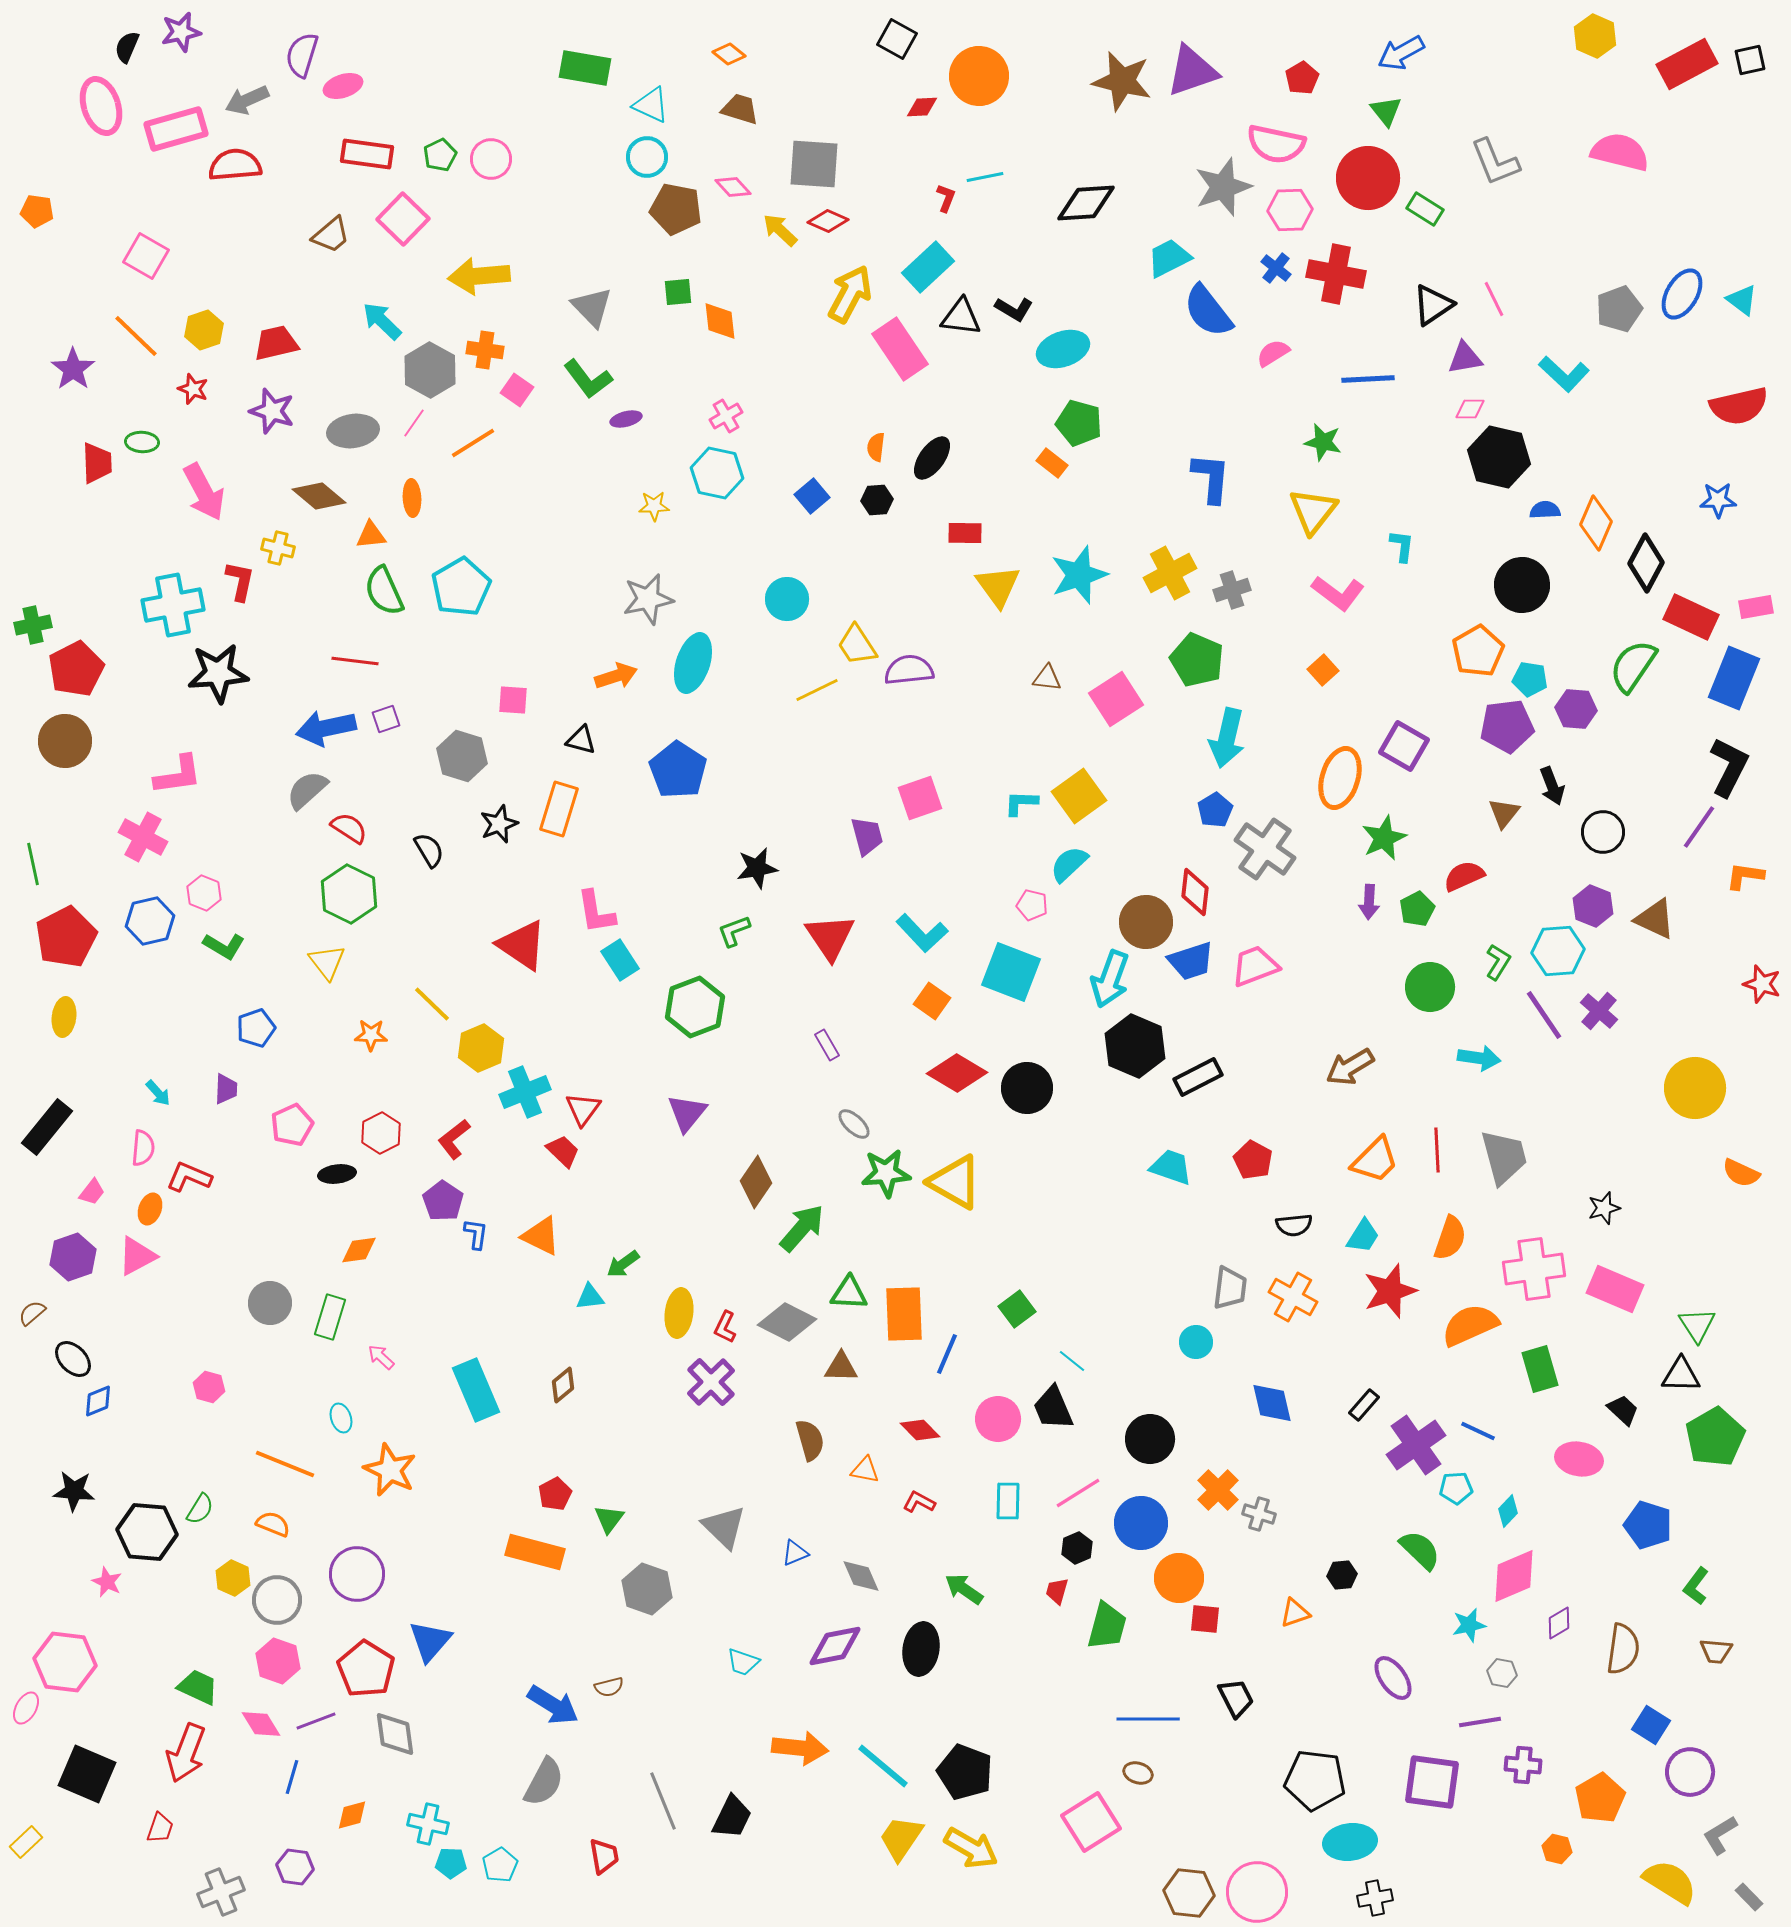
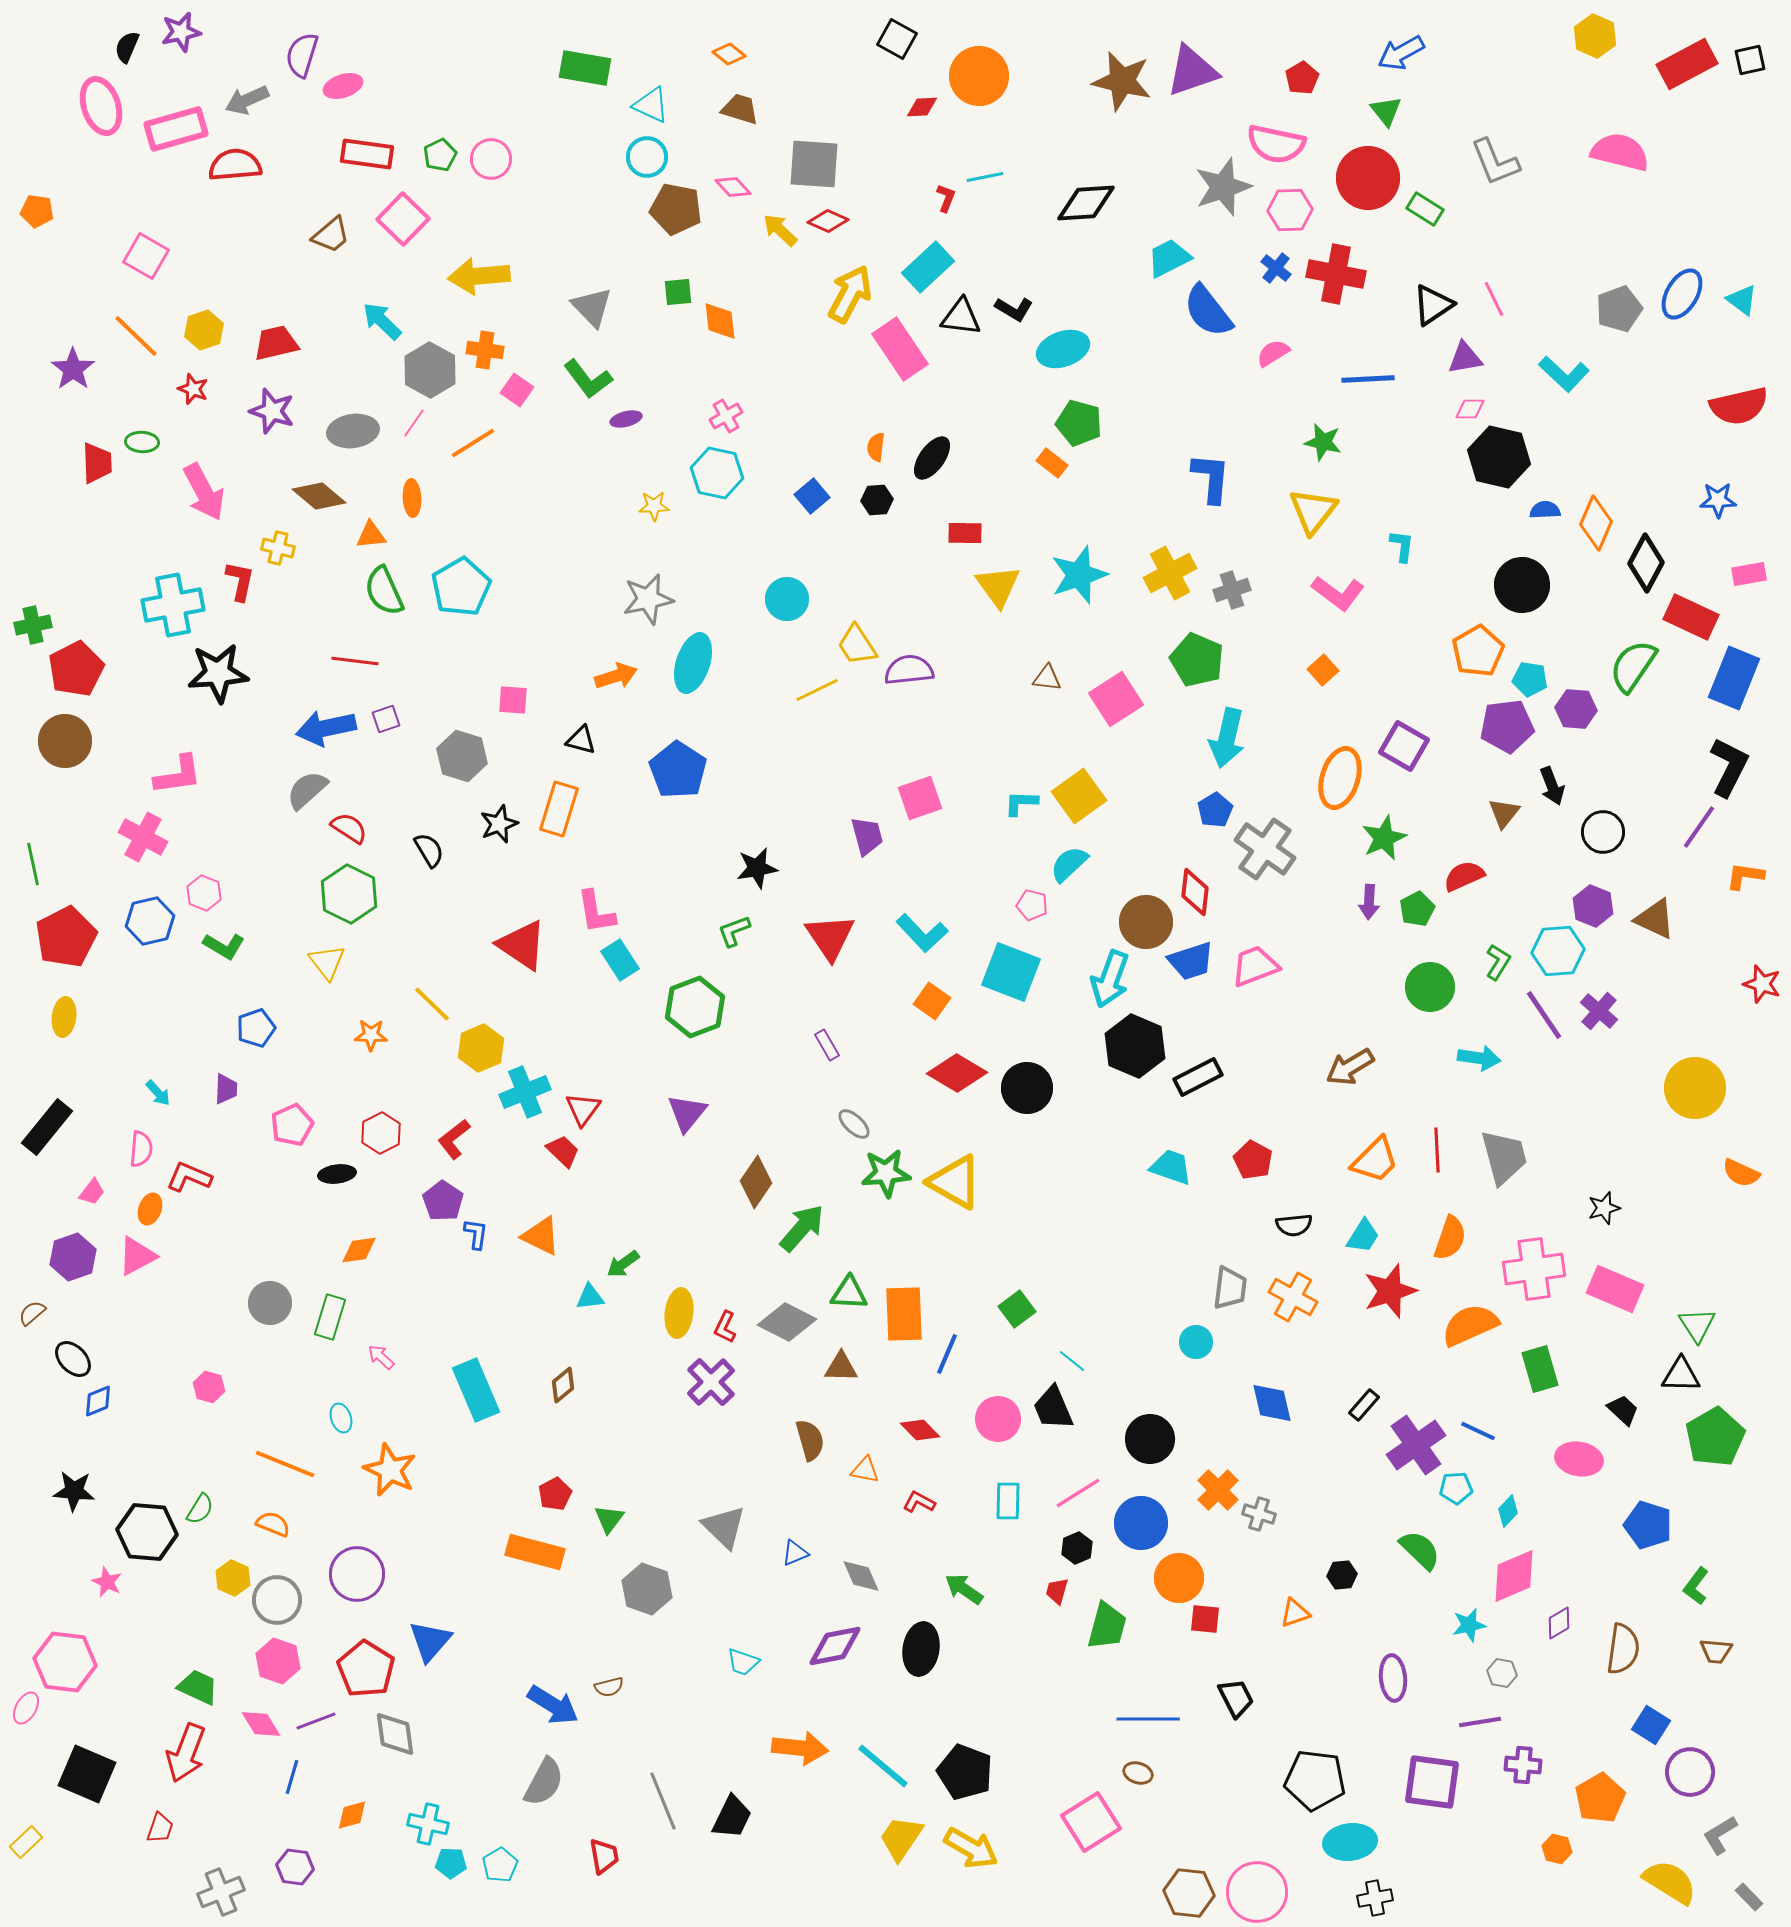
pink rectangle at (1756, 607): moved 7 px left, 33 px up
pink semicircle at (143, 1148): moved 2 px left, 1 px down
purple ellipse at (1393, 1678): rotated 30 degrees clockwise
